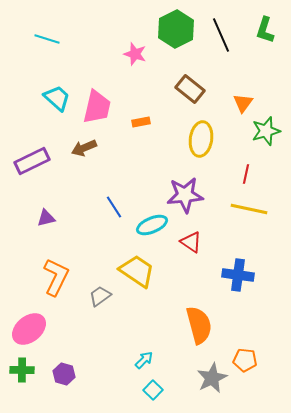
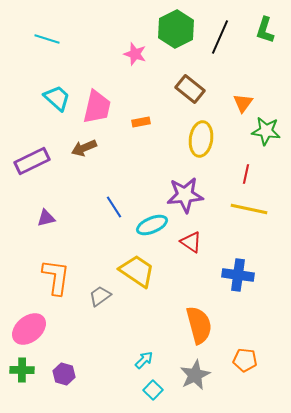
black line: moved 1 px left, 2 px down; rotated 48 degrees clockwise
green star: rotated 24 degrees clockwise
orange L-shape: rotated 18 degrees counterclockwise
gray star: moved 17 px left, 3 px up
